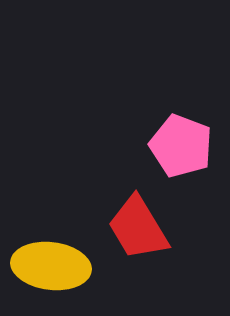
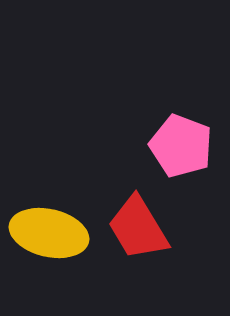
yellow ellipse: moved 2 px left, 33 px up; rotated 6 degrees clockwise
